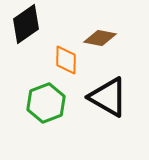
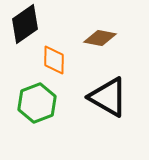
black diamond: moved 1 px left
orange diamond: moved 12 px left
green hexagon: moved 9 px left
